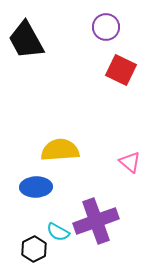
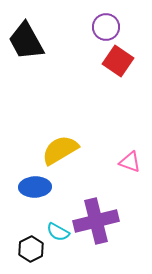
black trapezoid: moved 1 px down
red square: moved 3 px left, 9 px up; rotated 8 degrees clockwise
yellow semicircle: rotated 27 degrees counterclockwise
pink triangle: rotated 20 degrees counterclockwise
blue ellipse: moved 1 px left
purple cross: rotated 6 degrees clockwise
black hexagon: moved 3 px left
